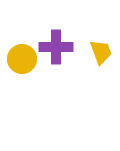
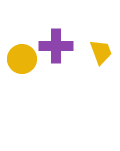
purple cross: moved 1 px up
